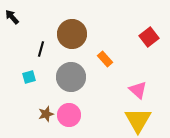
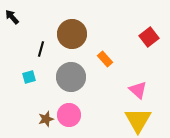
brown star: moved 5 px down
